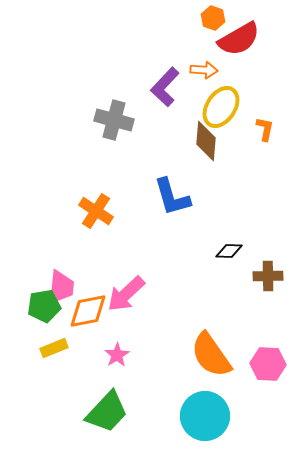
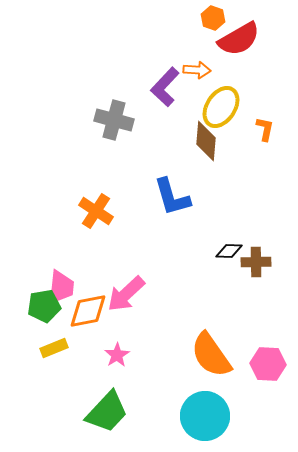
orange arrow: moved 7 px left
brown cross: moved 12 px left, 14 px up
